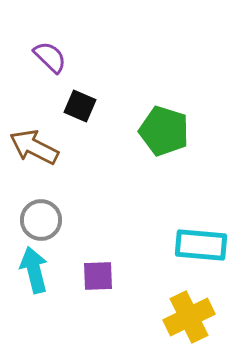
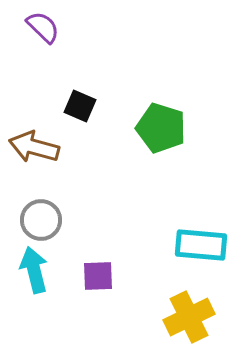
purple semicircle: moved 7 px left, 30 px up
green pentagon: moved 3 px left, 3 px up
brown arrow: rotated 12 degrees counterclockwise
